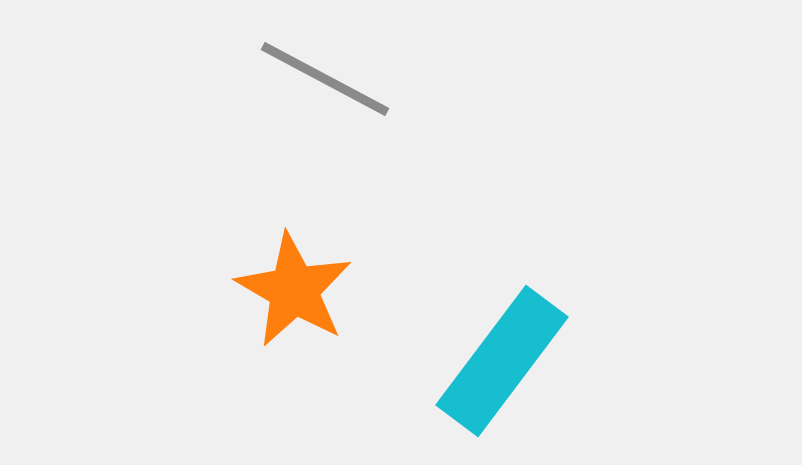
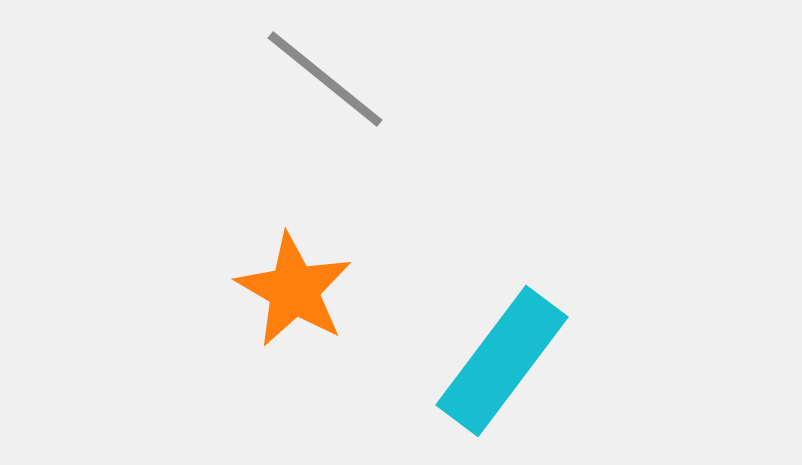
gray line: rotated 11 degrees clockwise
